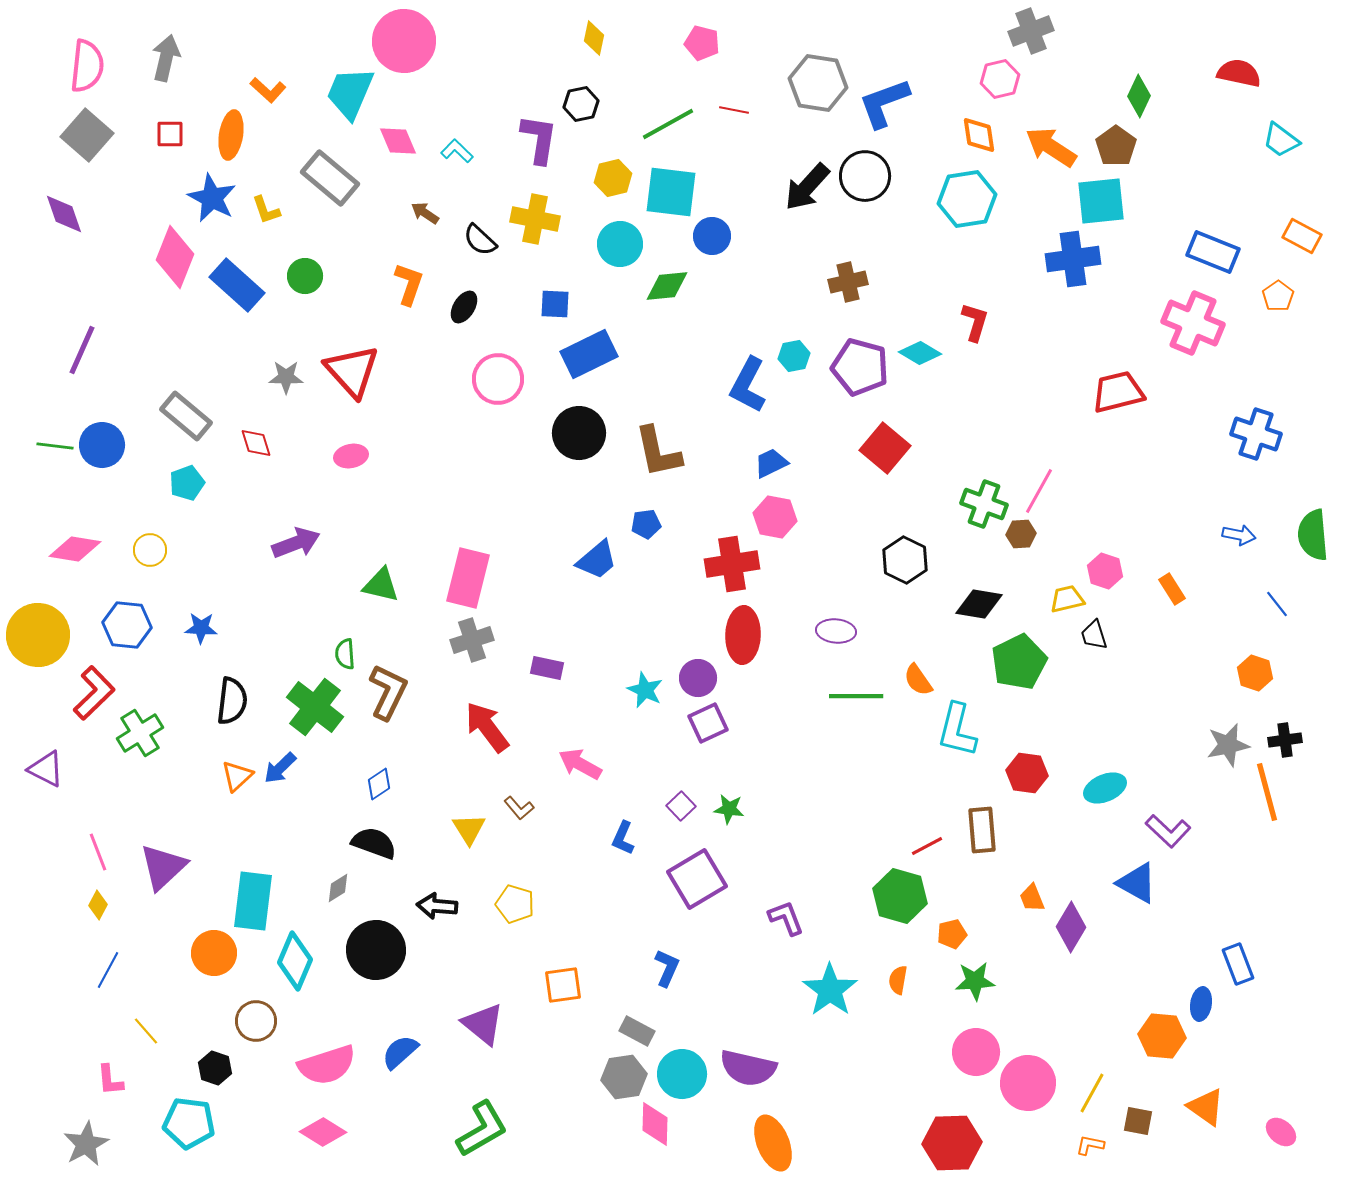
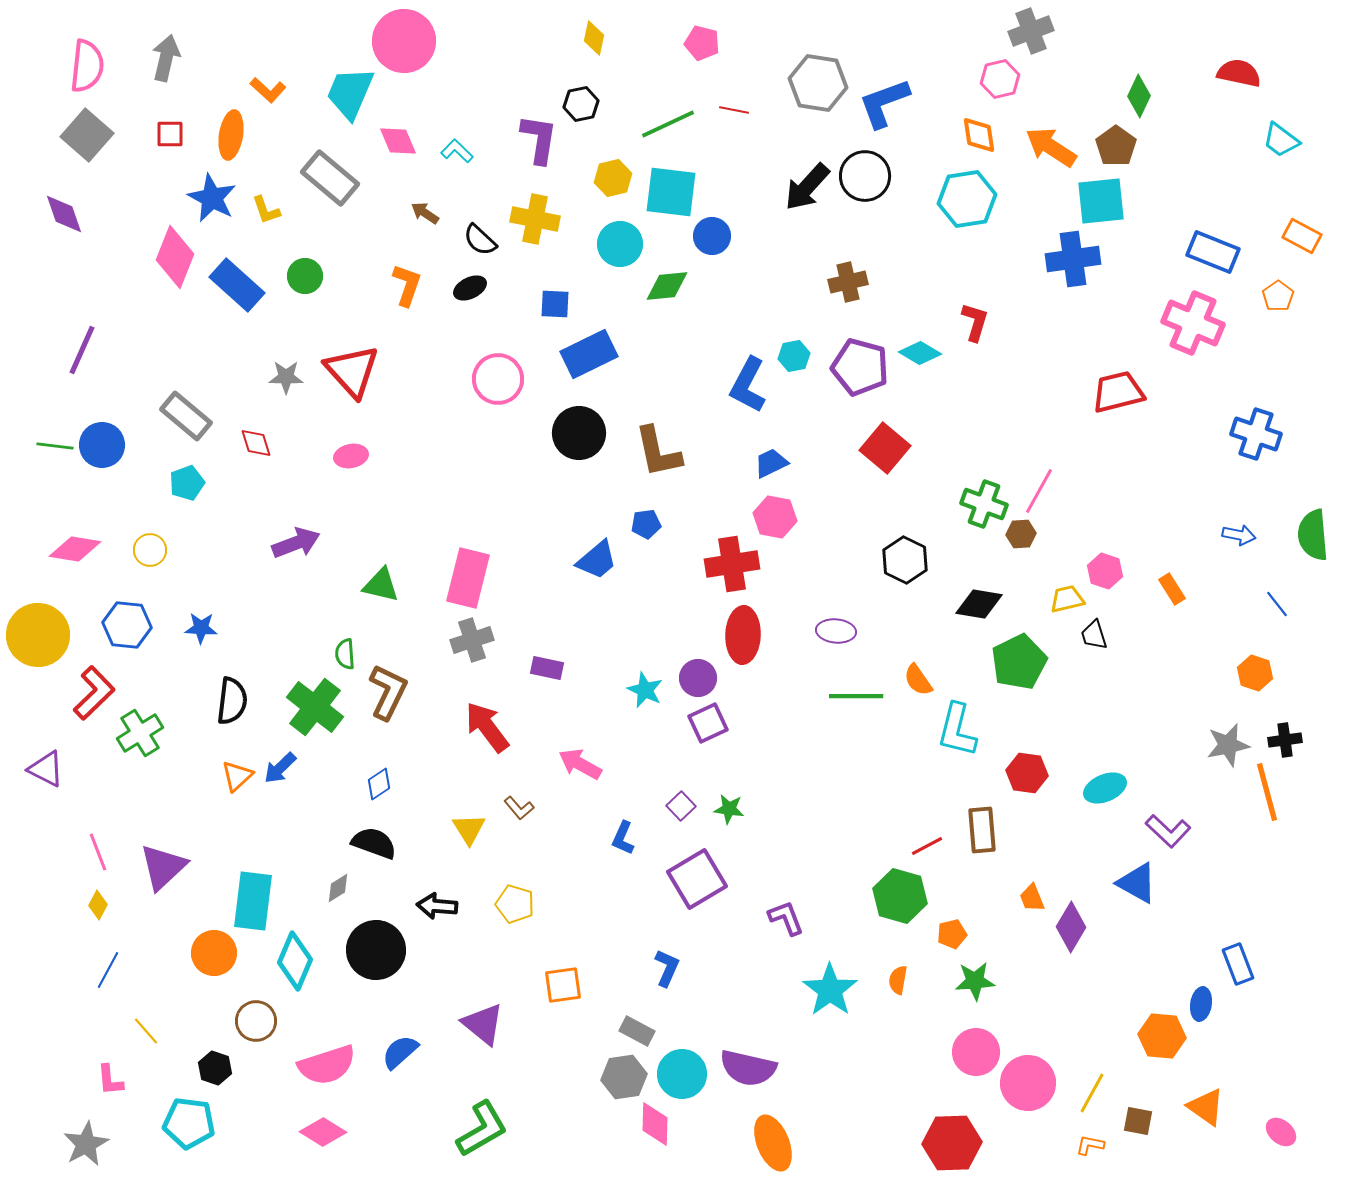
green line at (668, 124): rotated 4 degrees clockwise
orange L-shape at (409, 284): moved 2 px left, 1 px down
black ellipse at (464, 307): moved 6 px right, 19 px up; rotated 32 degrees clockwise
